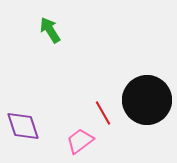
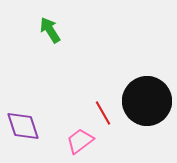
black circle: moved 1 px down
